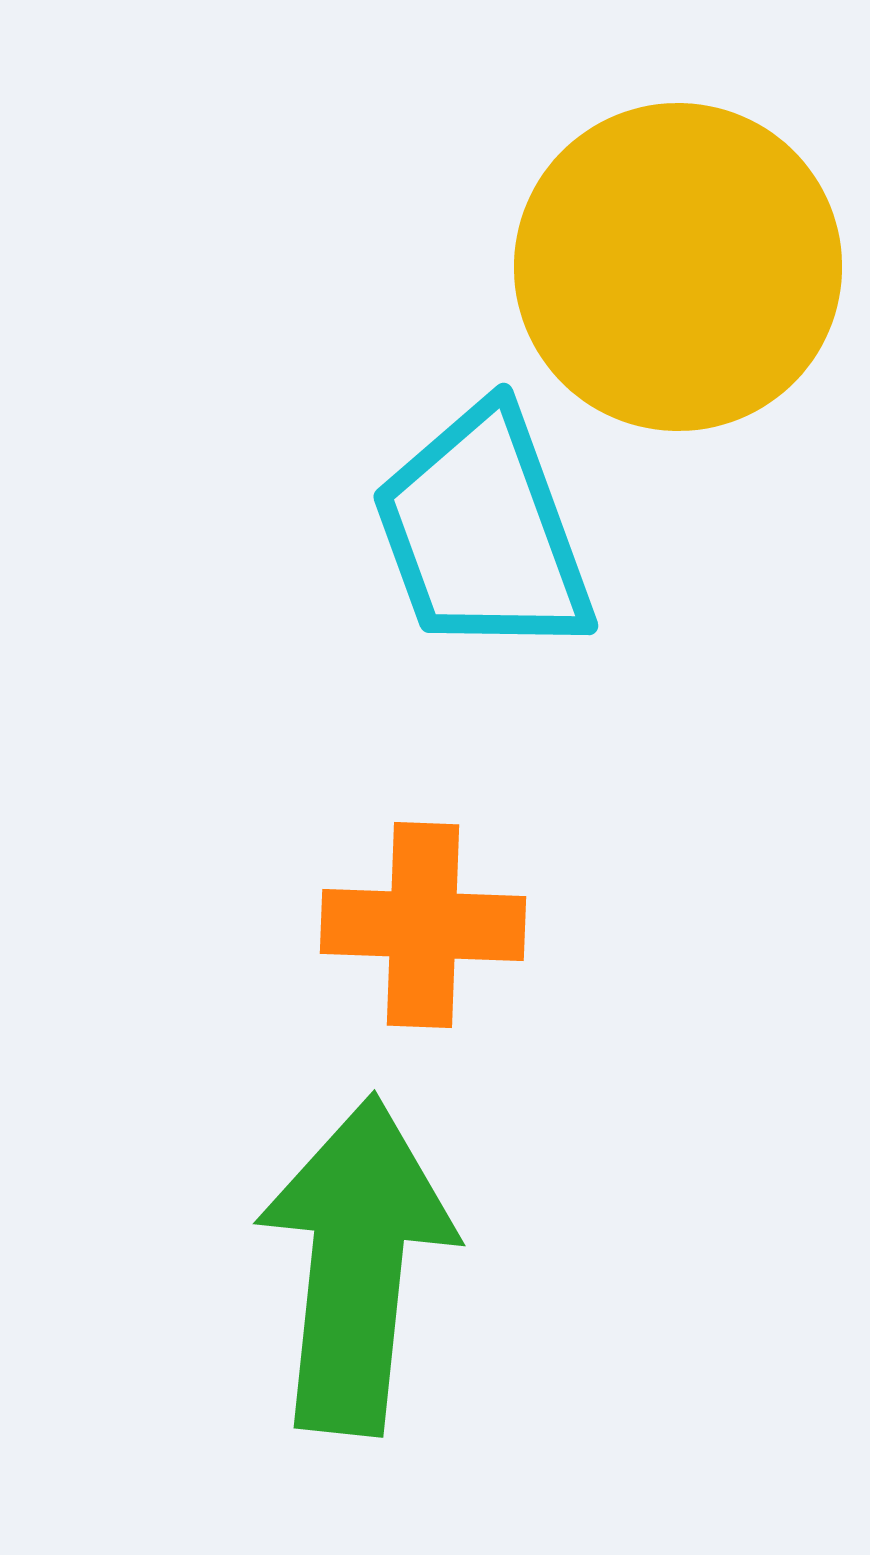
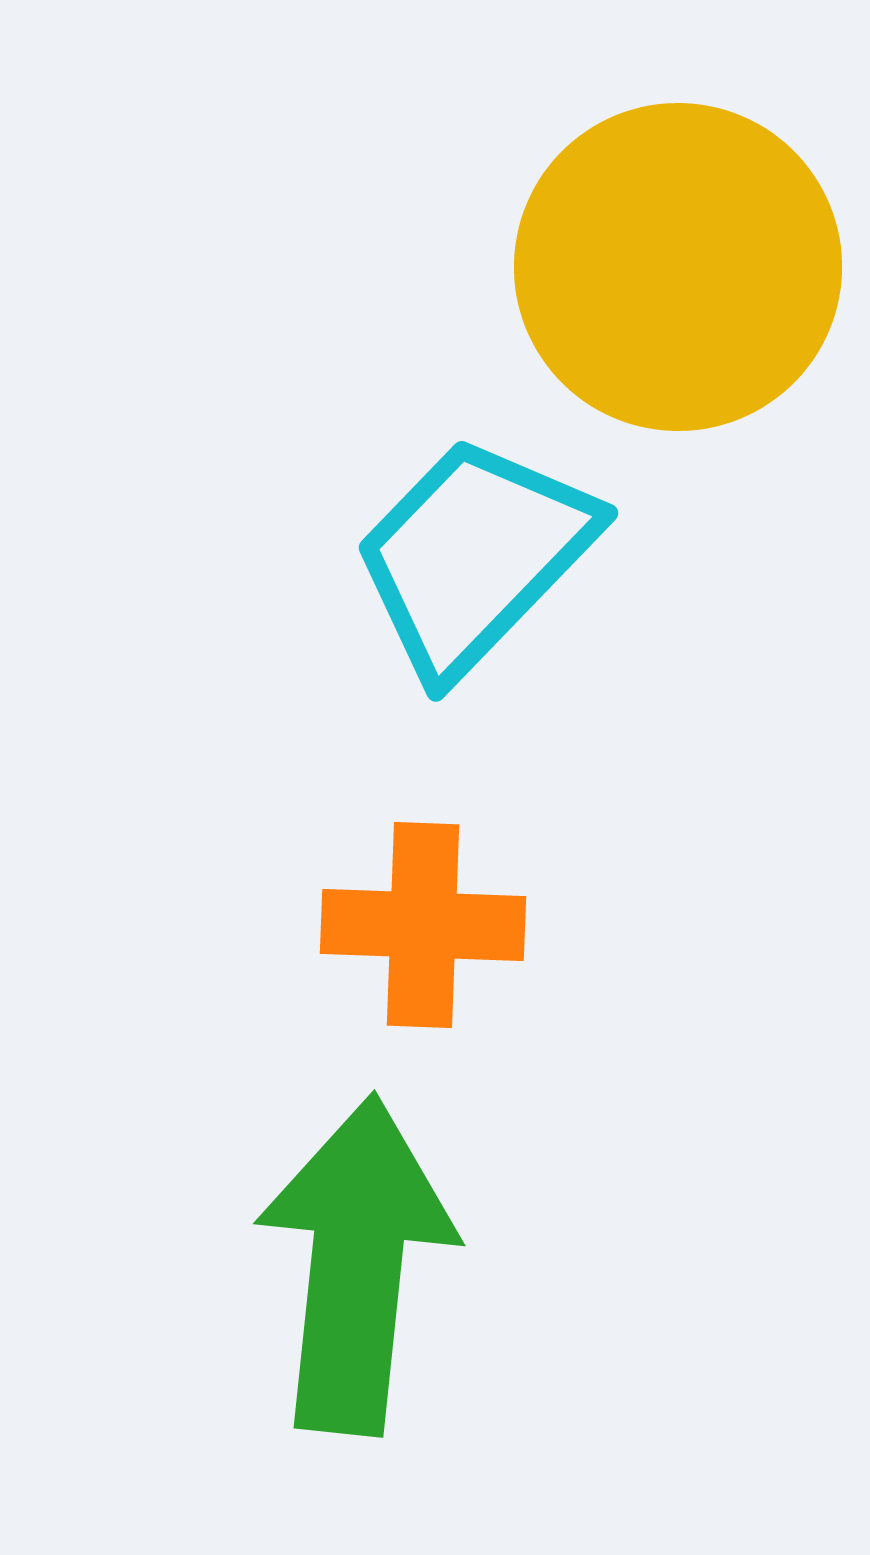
cyan trapezoid: moved 9 px left, 24 px down; rotated 64 degrees clockwise
